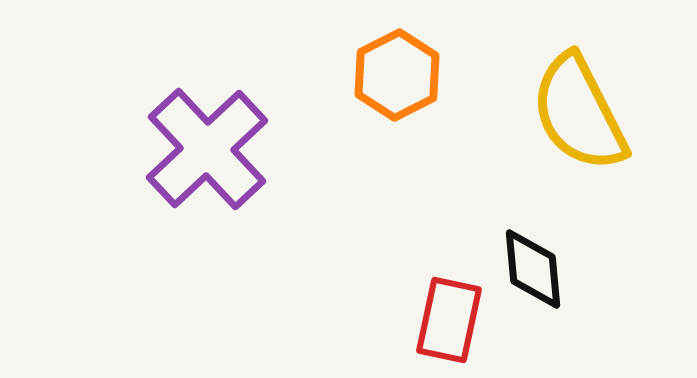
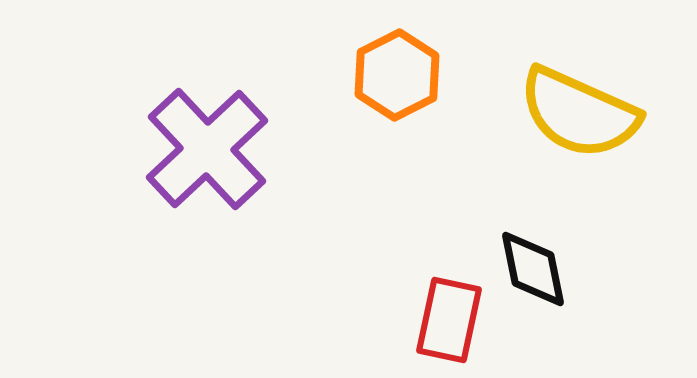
yellow semicircle: rotated 39 degrees counterclockwise
black diamond: rotated 6 degrees counterclockwise
